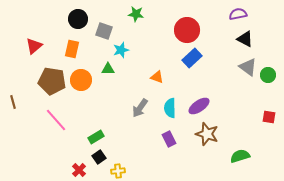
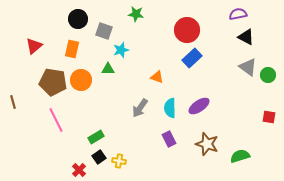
black triangle: moved 1 px right, 2 px up
brown pentagon: moved 1 px right, 1 px down
pink line: rotated 15 degrees clockwise
brown star: moved 10 px down
yellow cross: moved 1 px right, 10 px up; rotated 16 degrees clockwise
